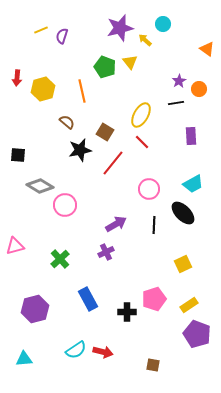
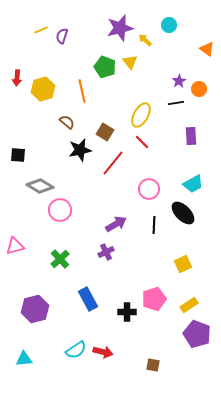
cyan circle at (163, 24): moved 6 px right, 1 px down
pink circle at (65, 205): moved 5 px left, 5 px down
